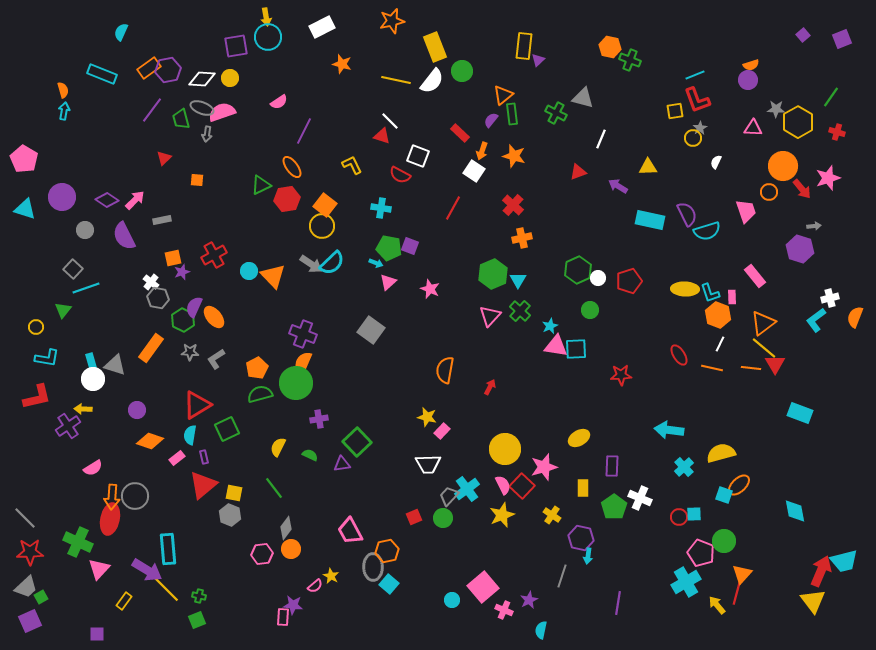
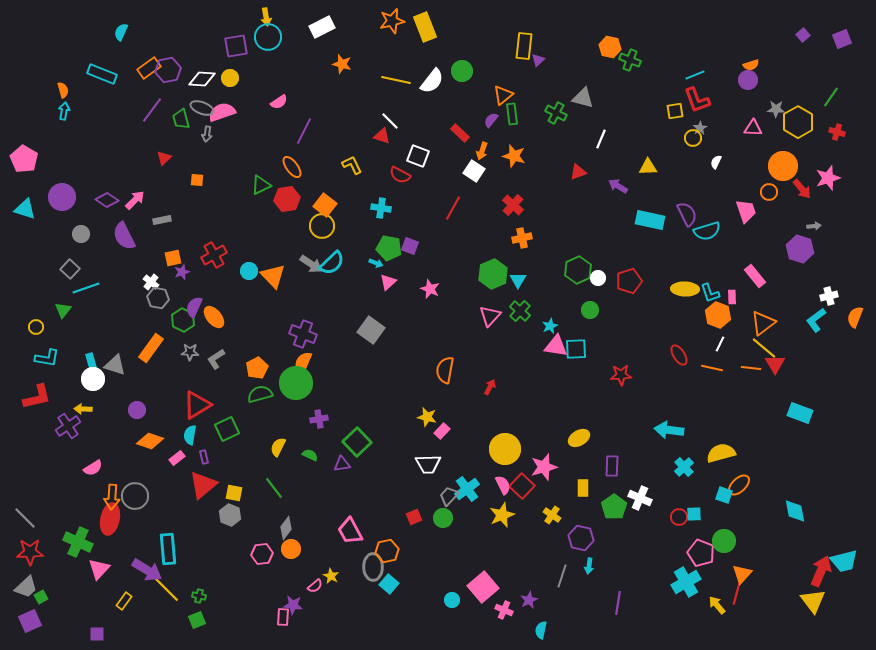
yellow rectangle at (435, 47): moved 10 px left, 20 px up
gray circle at (85, 230): moved 4 px left, 4 px down
gray square at (73, 269): moved 3 px left
white cross at (830, 298): moved 1 px left, 2 px up
cyan arrow at (588, 556): moved 1 px right, 10 px down
